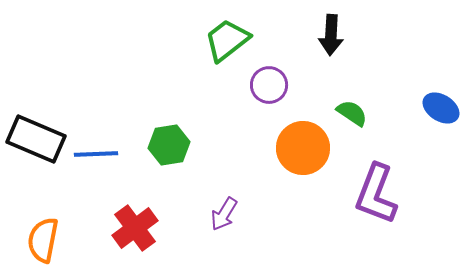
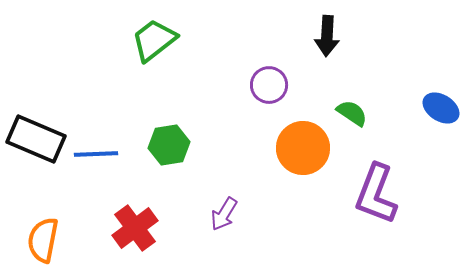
black arrow: moved 4 px left, 1 px down
green trapezoid: moved 73 px left
